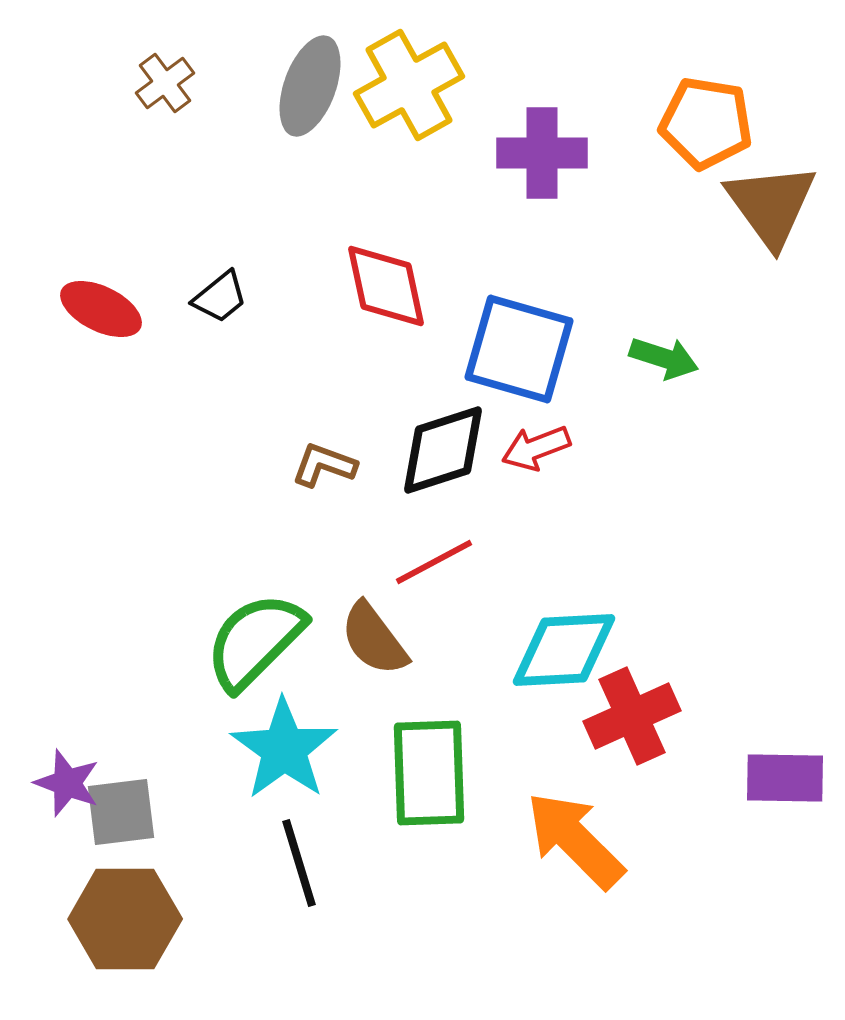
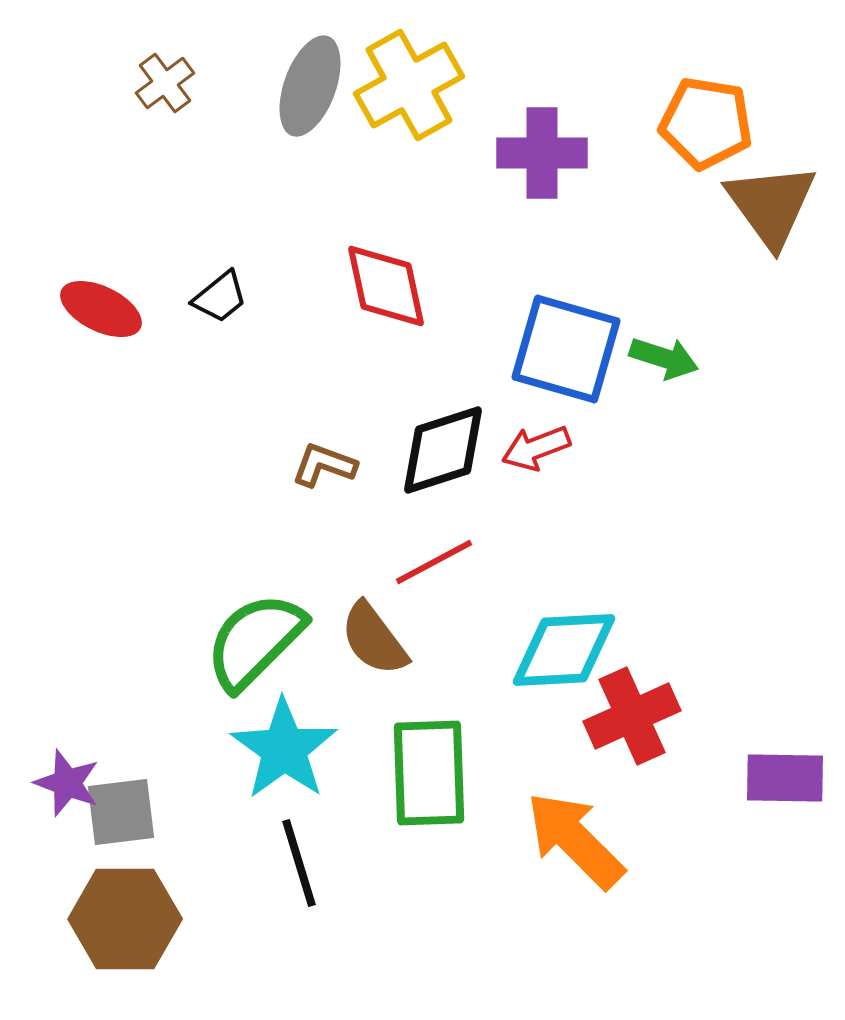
blue square: moved 47 px right
